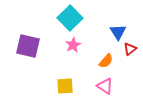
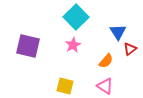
cyan square: moved 6 px right, 1 px up
yellow square: rotated 18 degrees clockwise
